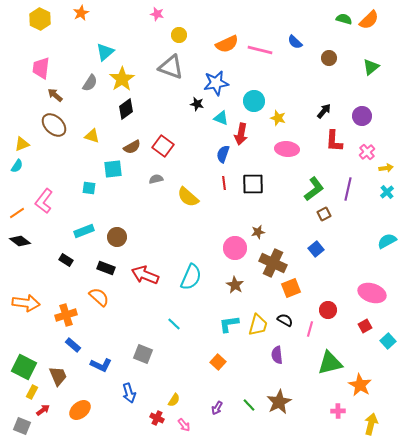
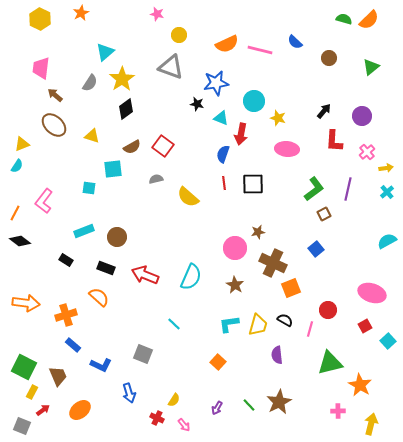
orange line at (17, 213): moved 2 px left; rotated 28 degrees counterclockwise
